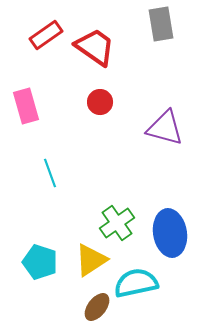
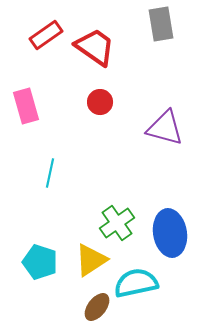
cyan line: rotated 32 degrees clockwise
